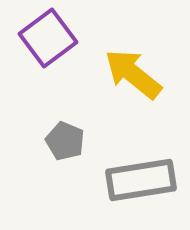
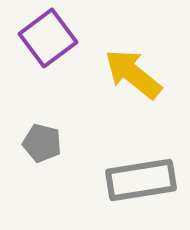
gray pentagon: moved 23 px left, 2 px down; rotated 9 degrees counterclockwise
